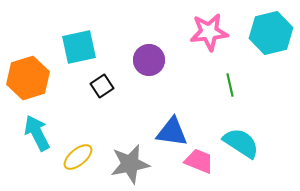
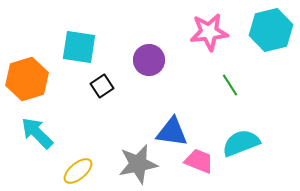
cyan hexagon: moved 3 px up
cyan square: rotated 21 degrees clockwise
orange hexagon: moved 1 px left, 1 px down
green line: rotated 20 degrees counterclockwise
cyan arrow: rotated 18 degrees counterclockwise
cyan semicircle: rotated 54 degrees counterclockwise
yellow ellipse: moved 14 px down
gray star: moved 8 px right
